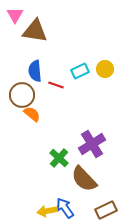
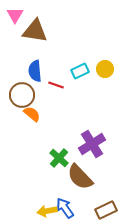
brown semicircle: moved 4 px left, 2 px up
